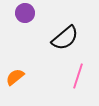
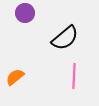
pink line: moved 4 px left; rotated 15 degrees counterclockwise
